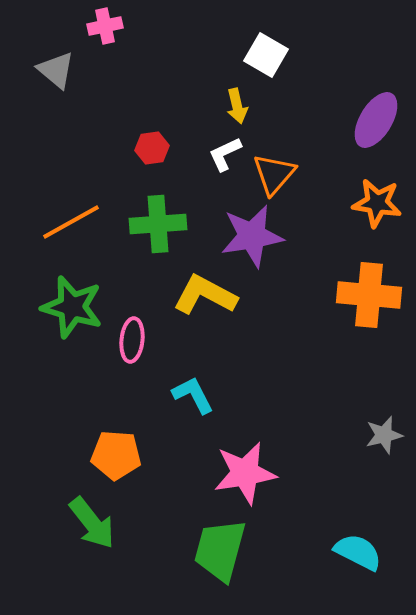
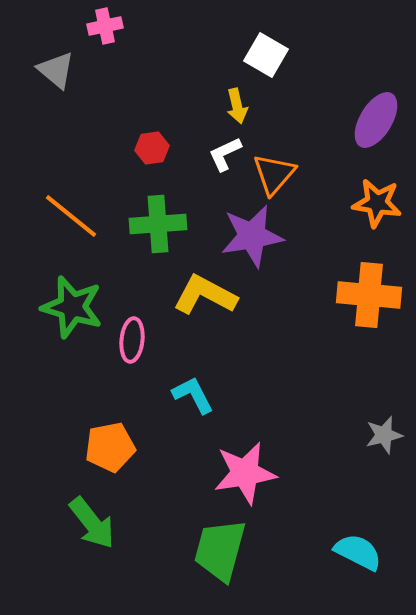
orange line: moved 6 px up; rotated 68 degrees clockwise
orange pentagon: moved 6 px left, 8 px up; rotated 15 degrees counterclockwise
